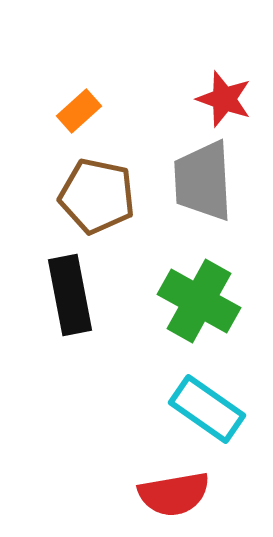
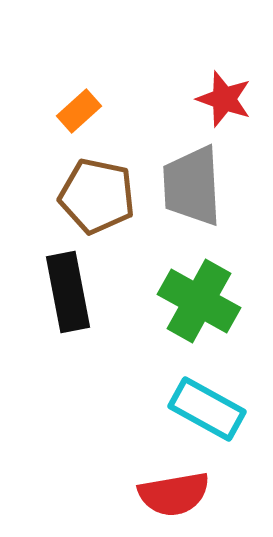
gray trapezoid: moved 11 px left, 5 px down
black rectangle: moved 2 px left, 3 px up
cyan rectangle: rotated 6 degrees counterclockwise
